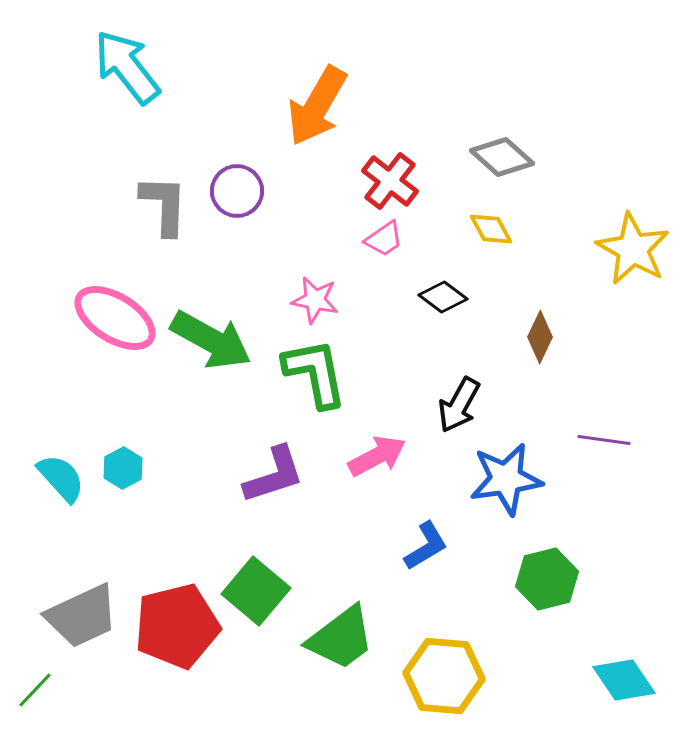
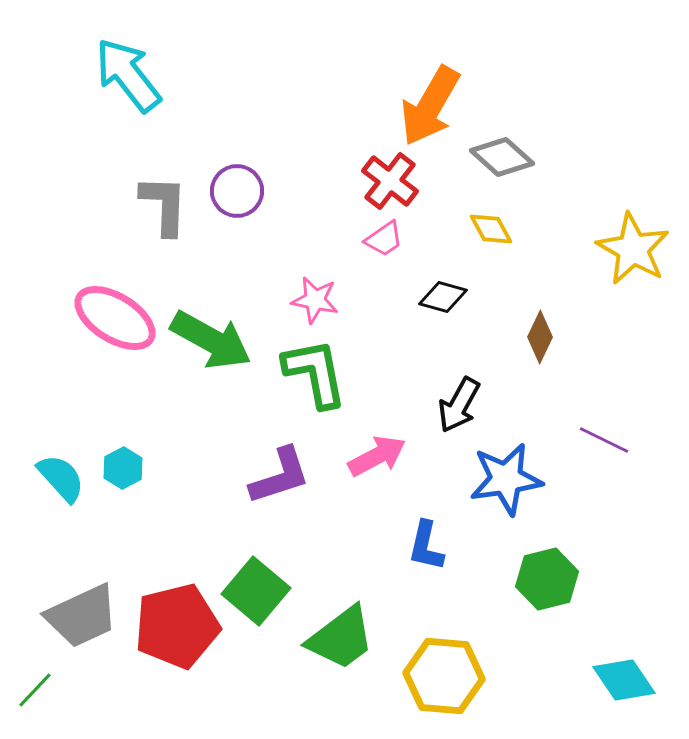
cyan arrow: moved 1 px right, 8 px down
orange arrow: moved 113 px right
black diamond: rotated 21 degrees counterclockwise
purple line: rotated 18 degrees clockwise
purple L-shape: moved 6 px right, 1 px down
blue L-shape: rotated 134 degrees clockwise
